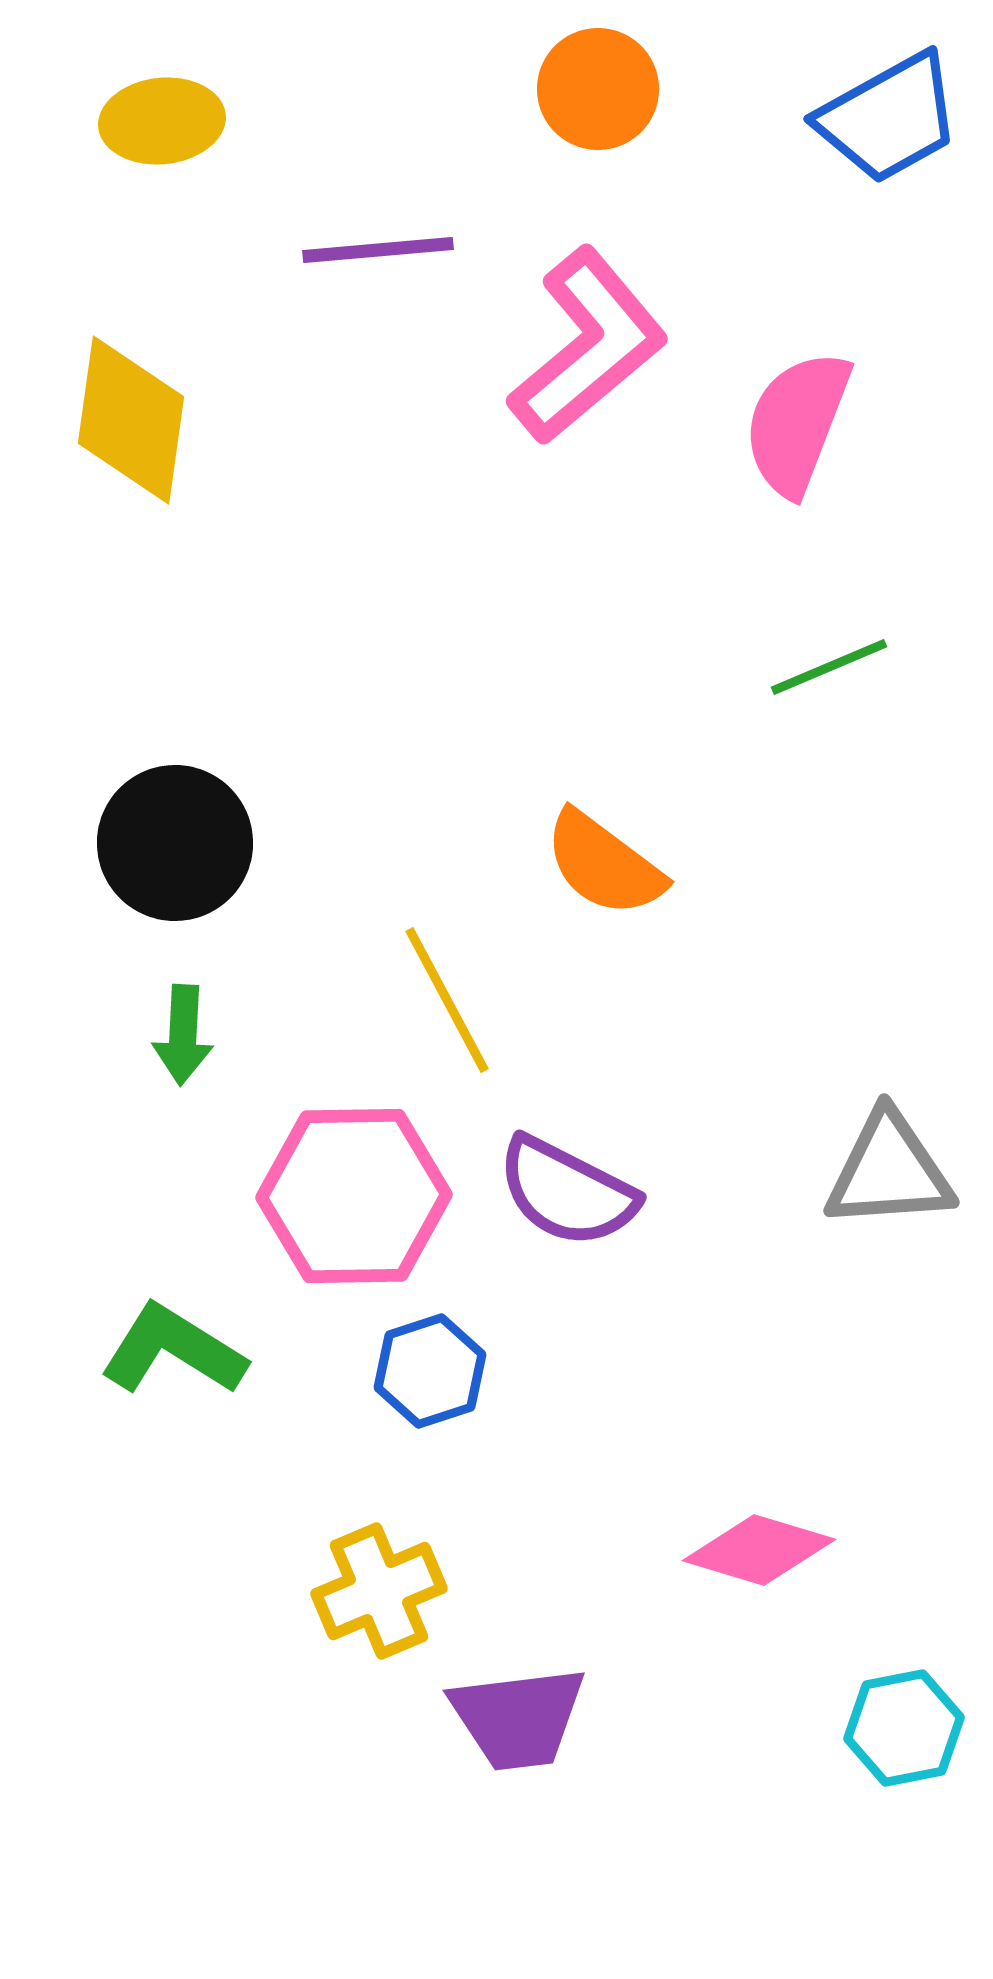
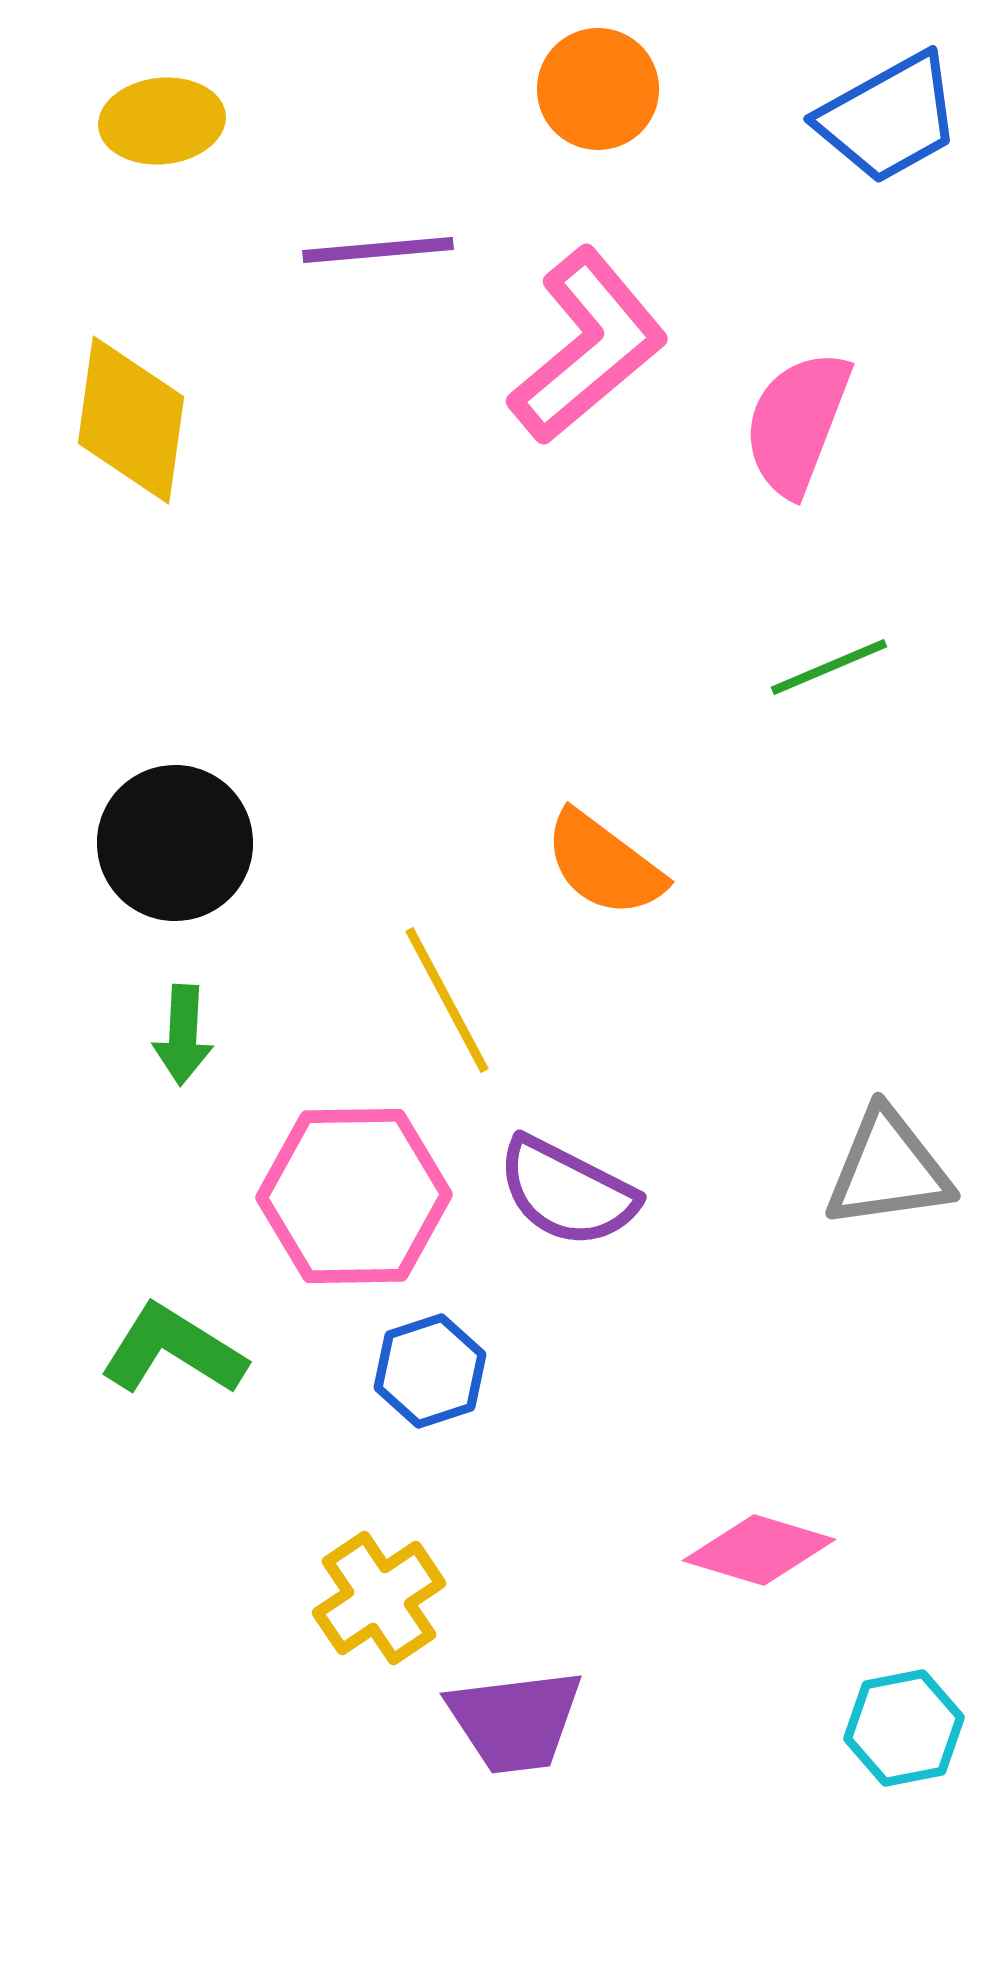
gray triangle: moved 1 px left, 2 px up; rotated 4 degrees counterclockwise
yellow cross: moved 7 px down; rotated 11 degrees counterclockwise
purple trapezoid: moved 3 px left, 3 px down
